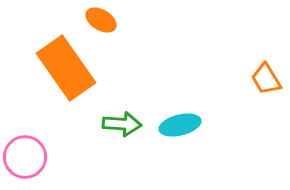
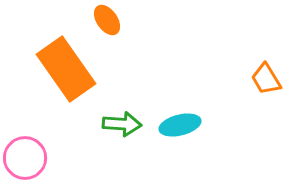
orange ellipse: moved 6 px right; rotated 24 degrees clockwise
orange rectangle: moved 1 px down
pink circle: moved 1 px down
